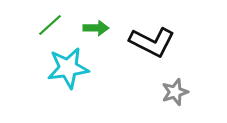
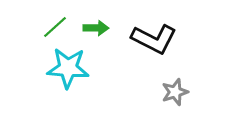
green line: moved 5 px right, 2 px down
black L-shape: moved 2 px right, 3 px up
cyan star: rotated 12 degrees clockwise
